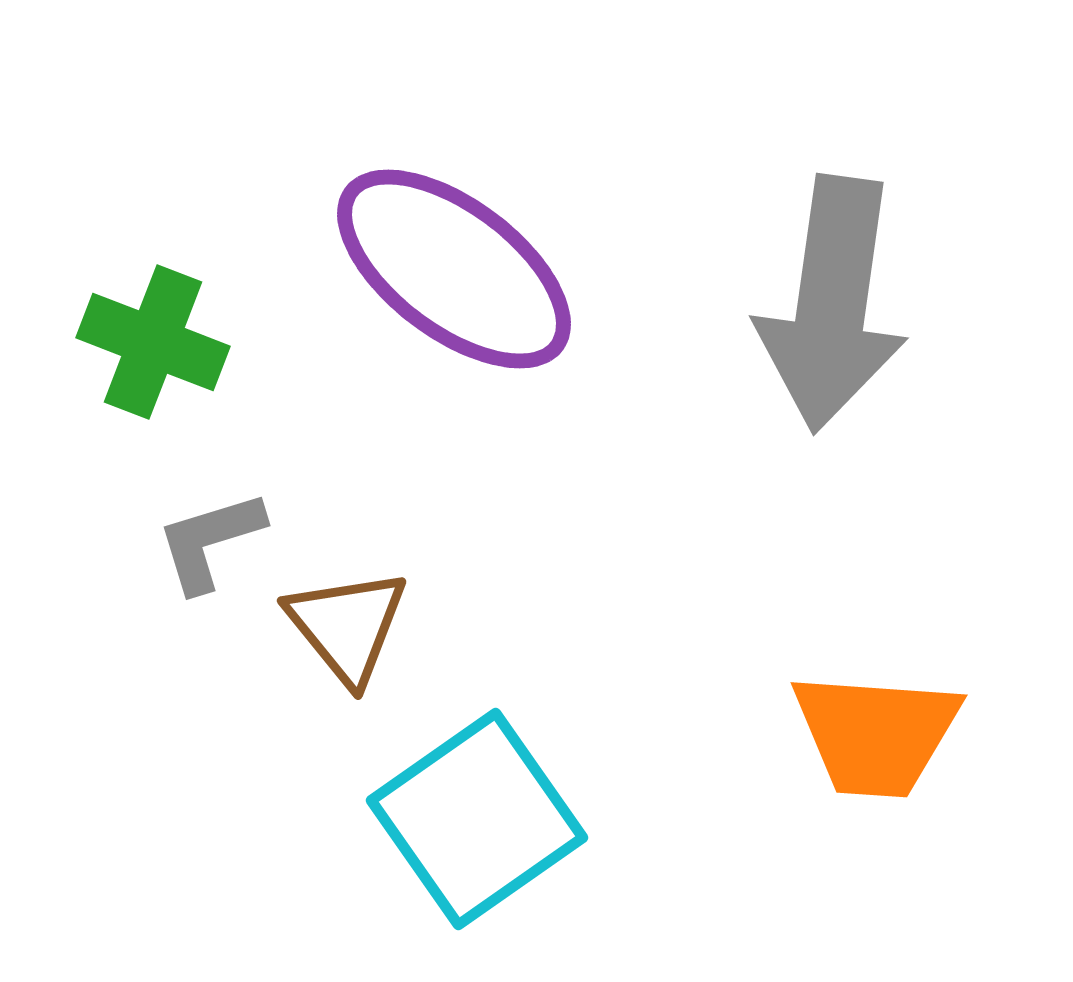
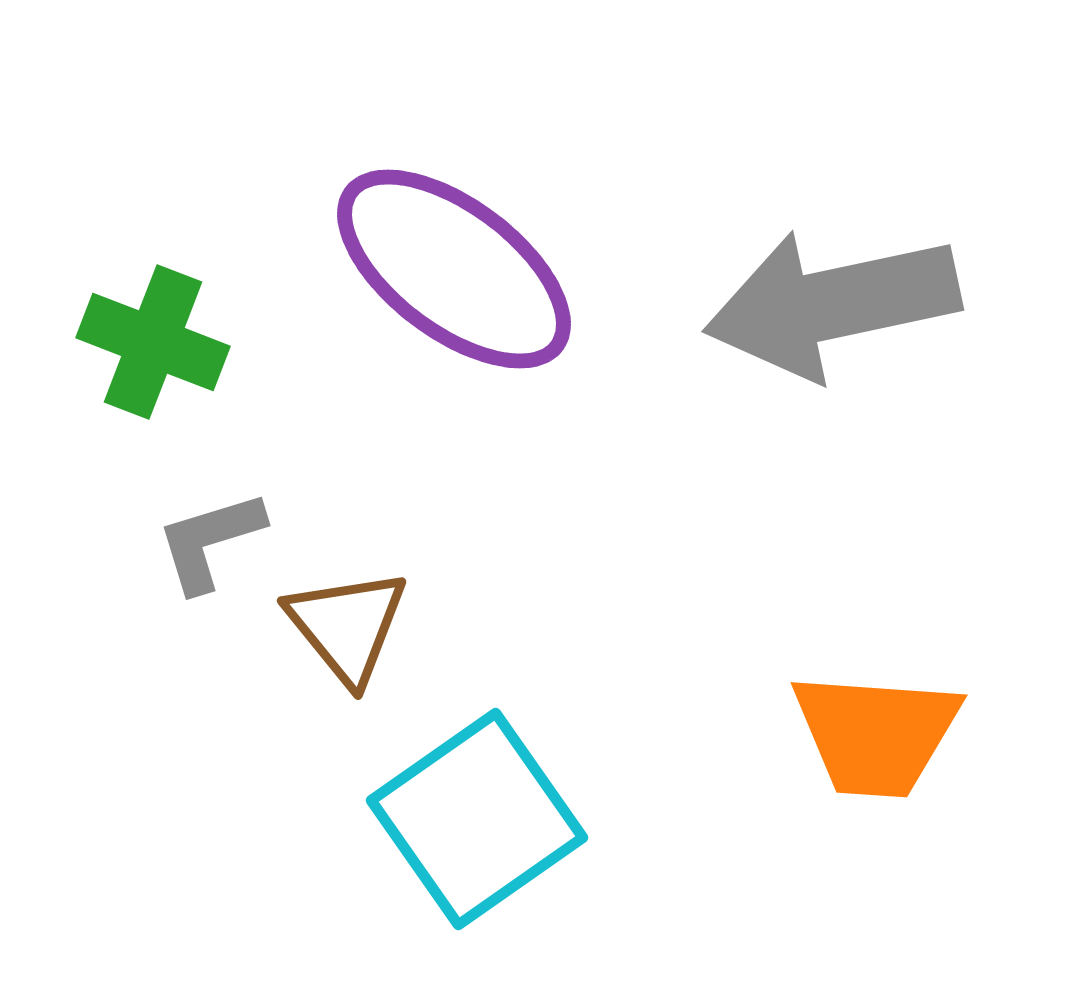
gray arrow: rotated 70 degrees clockwise
